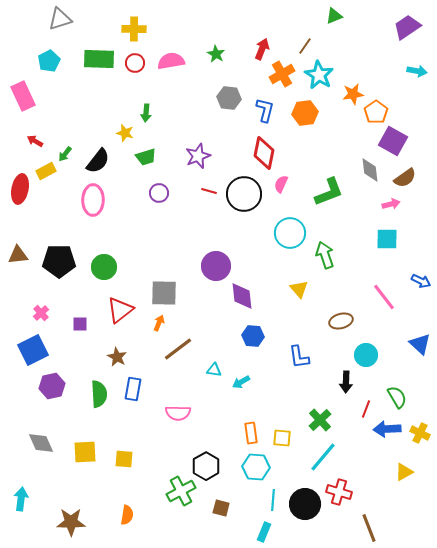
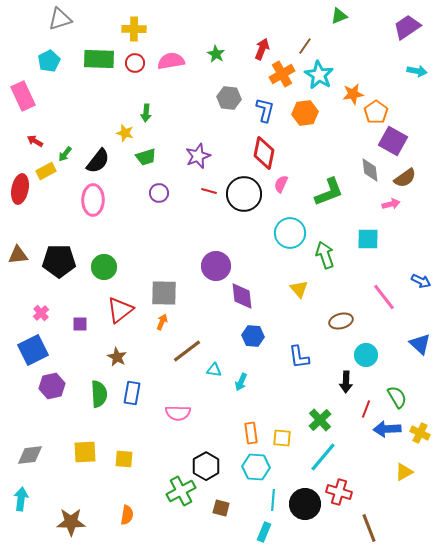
green triangle at (334, 16): moved 5 px right
cyan square at (387, 239): moved 19 px left
orange arrow at (159, 323): moved 3 px right, 1 px up
brown line at (178, 349): moved 9 px right, 2 px down
cyan arrow at (241, 382): rotated 36 degrees counterclockwise
blue rectangle at (133, 389): moved 1 px left, 4 px down
gray diamond at (41, 443): moved 11 px left, 12 px down; rotated 72 degrees counterclockwise
